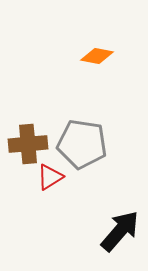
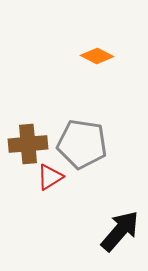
orange diamond: rotated 16 degrees clockwise
